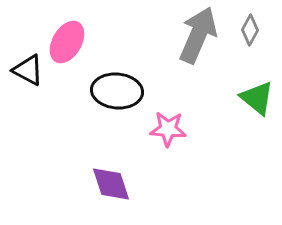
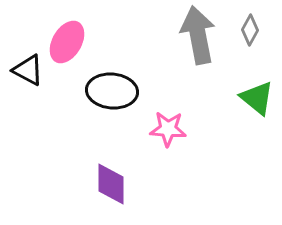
gray arrow: rotated 34 degrees counterclockwise
black ellipse: moved 5 px left
purple diamond: rotated 18 degrees clockwise
